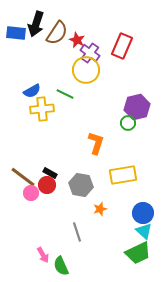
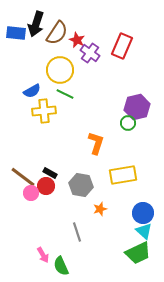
yellow circle: moved 26 px left
yellow cross: moved 2 px right, 2 px down
red circle: moved 1 px left, 1 px down
